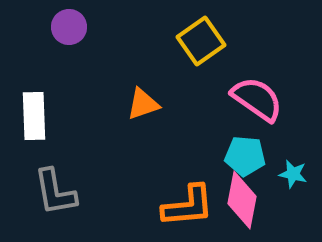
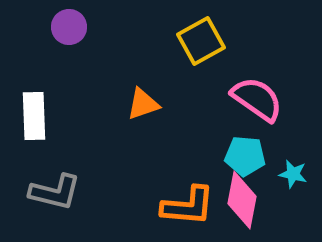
yellow square: rotated 6 degrees clockwise
gray L-shape: rotated 66 degrees counterclockwise
orange L-shape: rotated 10 degrees clockwise
